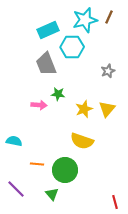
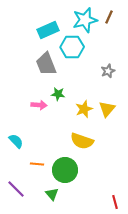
cyan semicircle: moved 2 px right; rotated 35 degrees clockwise
